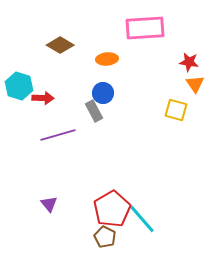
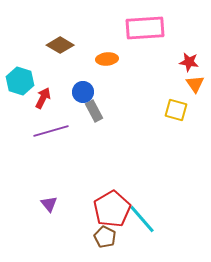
cyan hexagon: moved 1 px right, 5 px up
blue circle: moved 20 px left, 1 px up
red arrow: rotated 65 degrees counterclockwise
purple line: moved 7 px left, 4 px up
